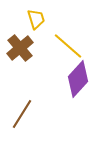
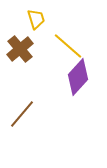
brown cross: moved 1 px down
purple diamond: moved 2 px up
brown line: rotated 8 degrees clockwise
